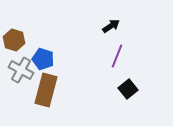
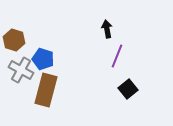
black arrow: moved 4 px left, 3 px down; rotated 66 degrees counterclockwise
